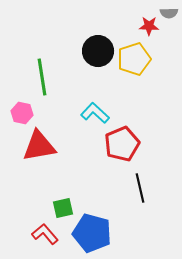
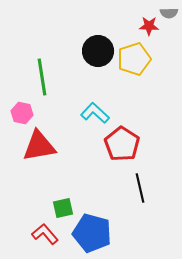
red pentagon: rotated 16 degrees counterclockwise
